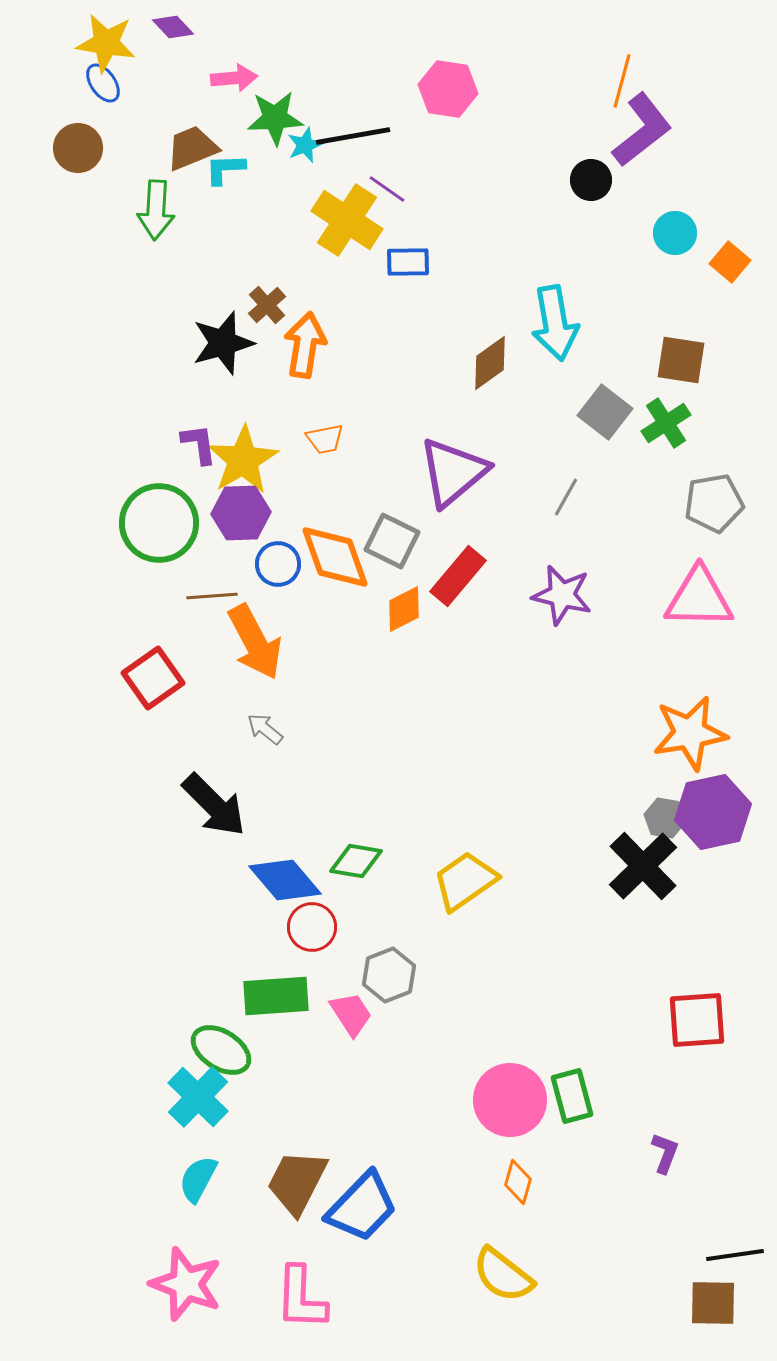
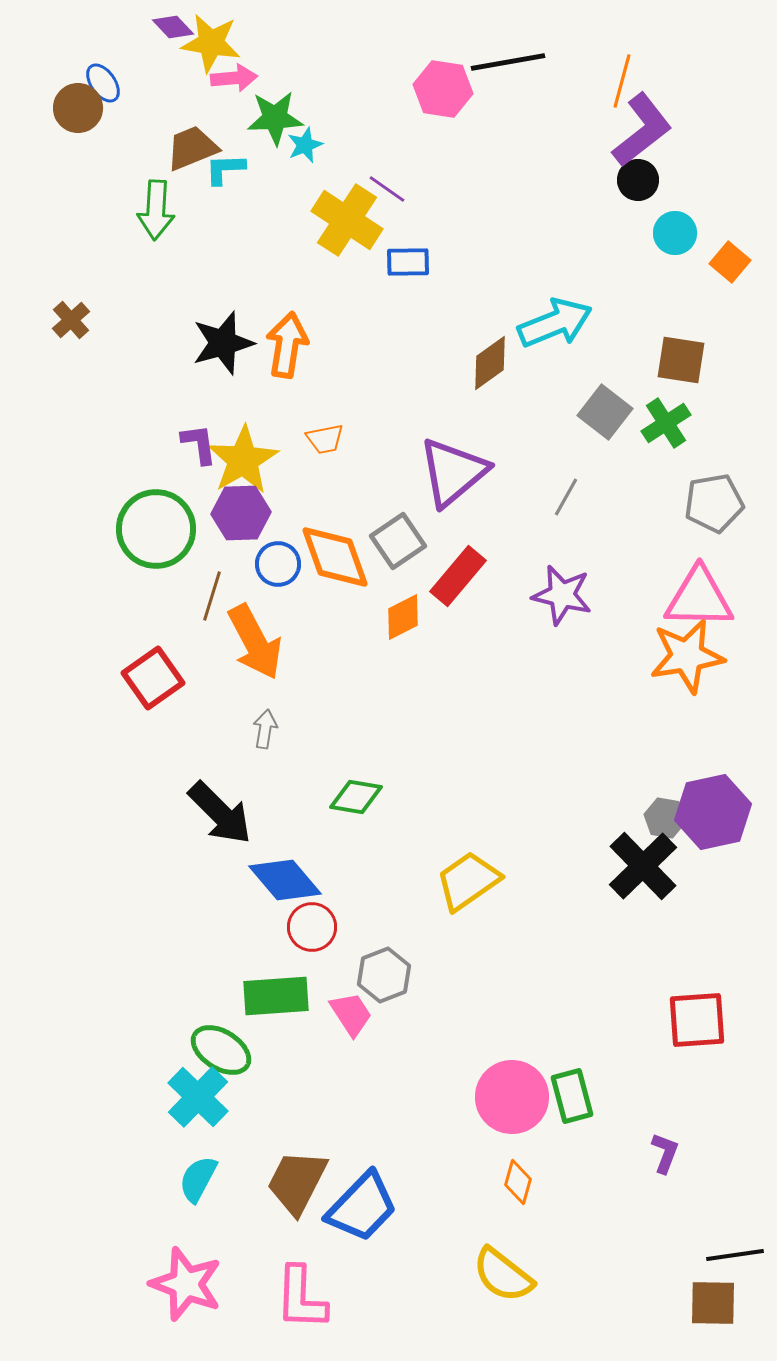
yellow star at (106, 43): moved 105 px right
pink hexagon at (448, 89): moved 5 px left
black line at (353, 136): moved 155 px right, 74 px up
brown circle at (78, 148): moved 40 px up
black circle at (591, 180): moved 47 px right
brown cross at (267, 305): moved 196 px left, 15 px down
cyan arrow at (555, 323): rotated 102 degrees counterclockwise
orange arrow at (305, 345): moved 18 px left
green circle at (159, 523): moved 3 px left, 6 px down
gray square at (392, 541): moved 6 px right; rotated 30 degrees clockwise
brown line at (212, 596): rotated 69 degrees counterclockwise
orange diamond at (404, 609): moved 1 px left, 8 px down
gray arrow at (265, 729): rotated 60 degrees clockwise
orange star at (690, 733): moved 3 px left, 77 px up
black arrow at (214, 805): moved 6 px right, 8 px down
green diamond at (356, 861): moved 64 px up
yellow trapezoid at (465, 881): moved 3 px right
gray hexagon at (389, 975): moved 5 px left
pink circle at (510, 1100): moved 2 px right, 3 px up
